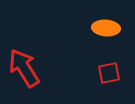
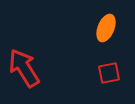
orange ellipse: rotated 72 degrees counterclockwise
